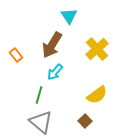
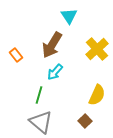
yellow semicircle: rotated 30 degrees counterclockwise
